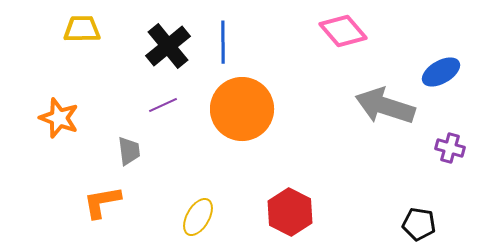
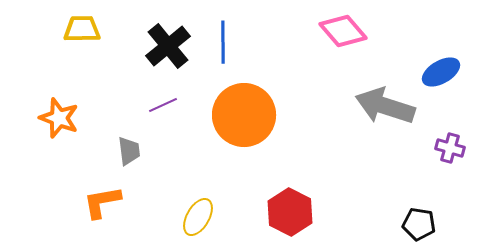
orange circle: moved 2 px right, 6 px down
